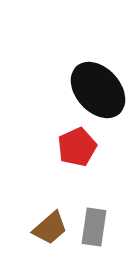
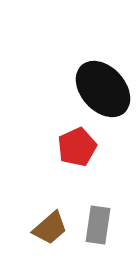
black ellipse: moved 5 px right, 1 px up
gray rectangle: moved 4 px right, 2 px up
